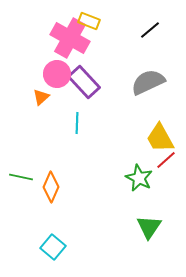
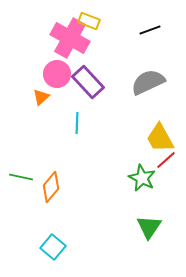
black line: rotated 20 degrees clockwise
purple rectangle: moved 4 px right
green star: moved 3 px right
orange diamond: rotated 16 degrees clockwise
